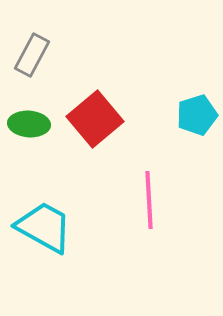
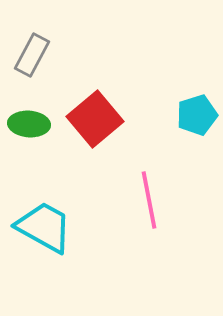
pink line: rotated 8 degrees counterclockwise
